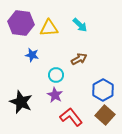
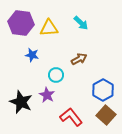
cyan arrow: moved 1 px right, 2 px up
purple star: moved 8 px left
brown square: moved 1 px right
